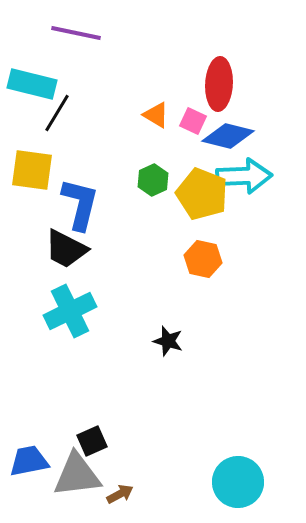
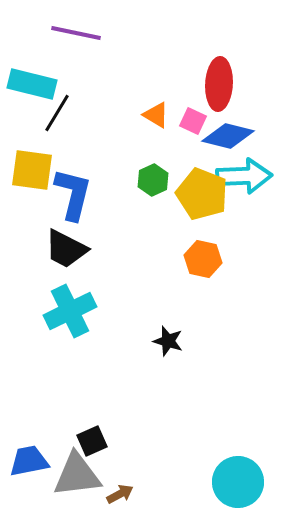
blue L-shape: moved 7 px left, 10 px up
